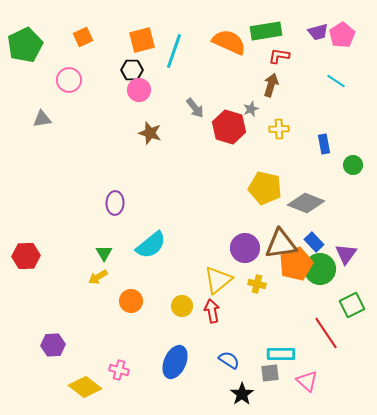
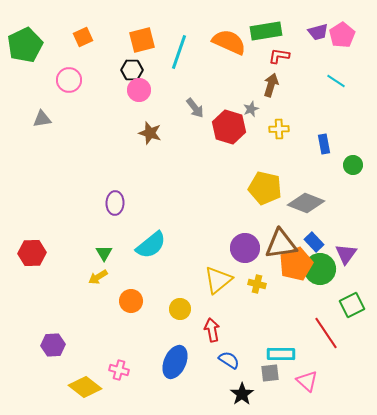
cyan line at (174, 51): moved 5 px right, 1 px down
red hexagon at (26, 256): moved 6 px right, 3 px up
yellow circle at (182, 306): moved 2 px left, 3 px down
red arrow at (212, 311): moved 19 px down
